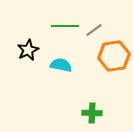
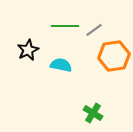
green cross: moved 1 px right; rotated 30 degrees clockwise
